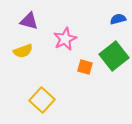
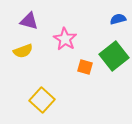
pink star: rotated 15 degrees counterclockwise
